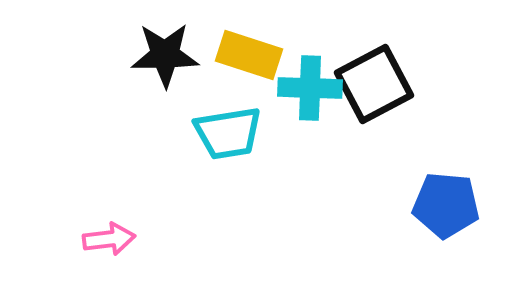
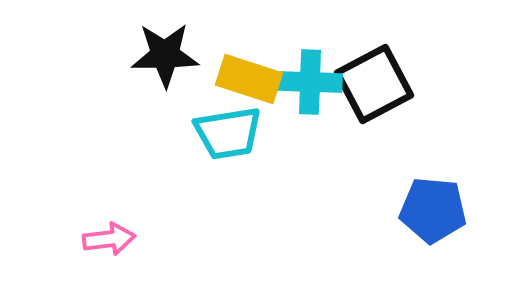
yellow rectangle: moved 24 px down
cyan cross: moved 6 px up
blue pentagon: moved 13 px left, 5 px down
